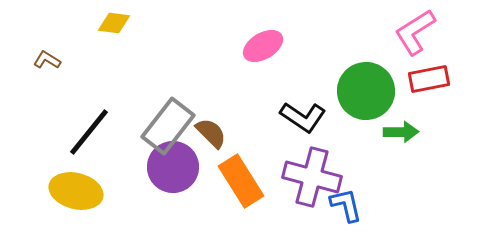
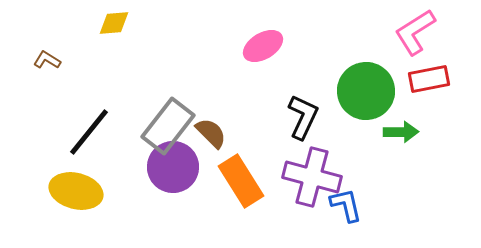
yellow diamond: rotated 12 degrees counterclockwise
black L-shape: rotated 99 degrees counterclockwise
